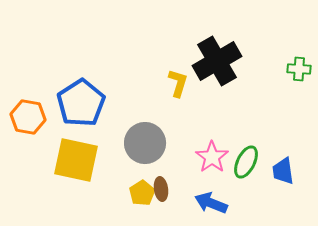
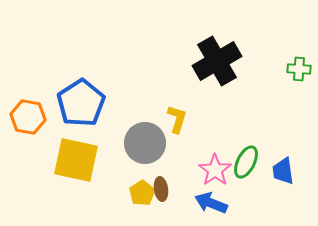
yellow L-shape: moved 1 px left, 36 px down
pink star: moved 3 px right, 13 px down
